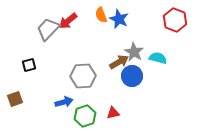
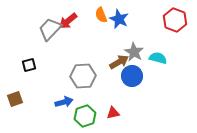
gray trapezoid: moved 2 px right
